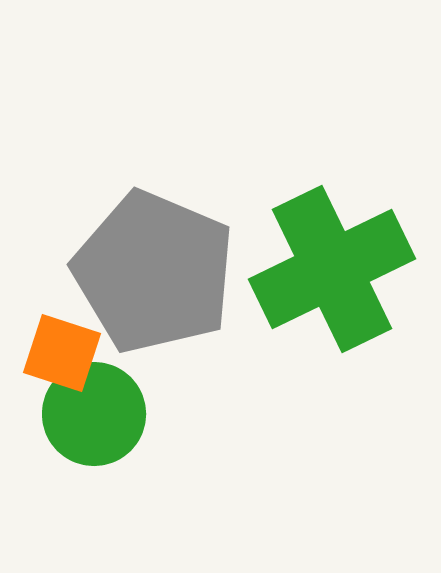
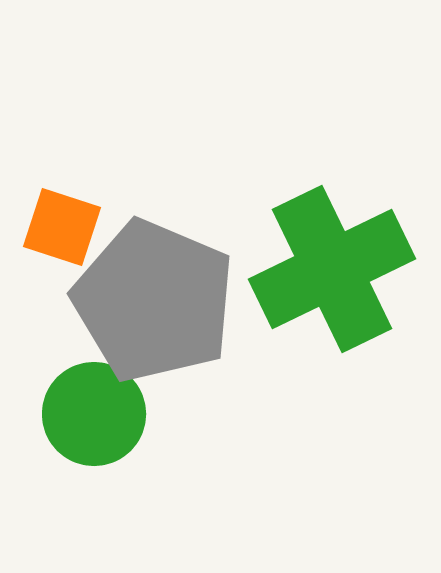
gray pentagon: moved 29 px down
orange square: moved 126 px up
